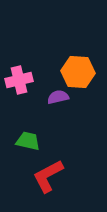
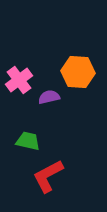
pink cross: rotated 24 degrees counterclockwise
purple semicircle: moved 9 px left
